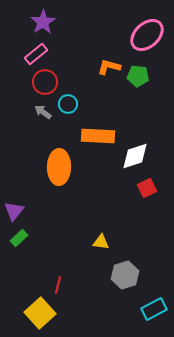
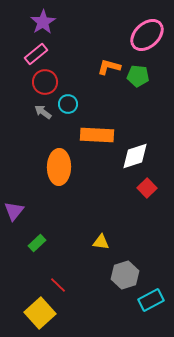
orange rectangle: moved 1 px left, 1 px up
red square: rotated 18 degrees counterclockwise
green rectangle: moved 18 px right, 5 px down
red line: rotated 60 degrees counterclockwise
cyan rectangle: moved 3 px left, 9 px up
